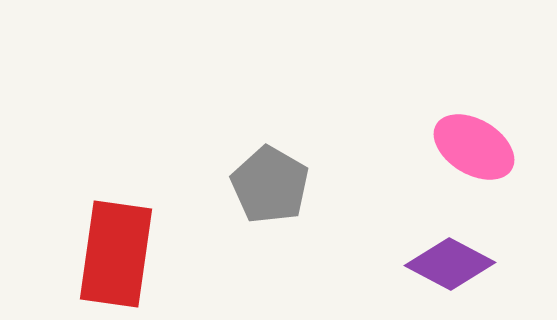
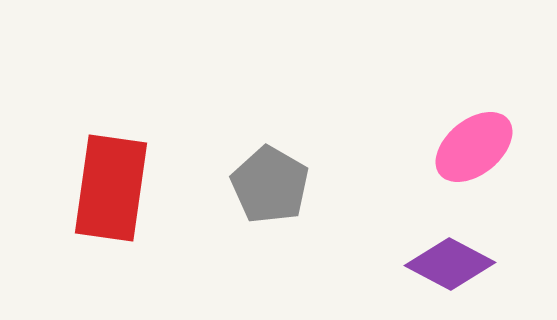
pink ellipse: rotated 70 degrees counterclockwise
red rectangle: moved 5 px left, 66 px up
